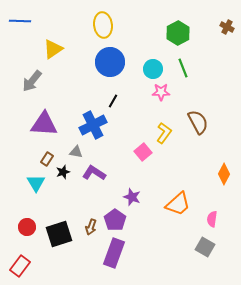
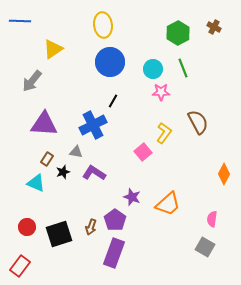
brown cross: moved 13 px left
cyan triangle: rotated 36 degrees counterclockwise
orange trapezoid: moved 10 px left
